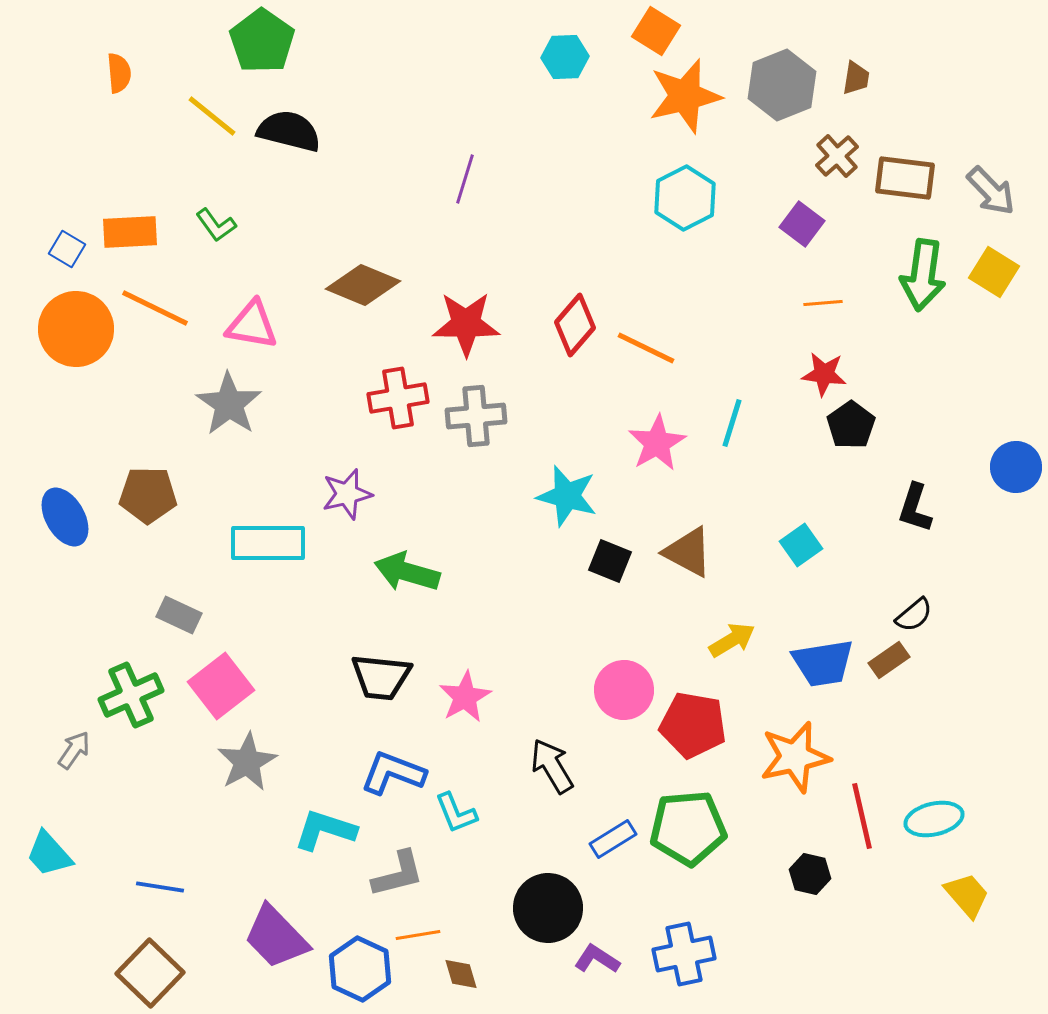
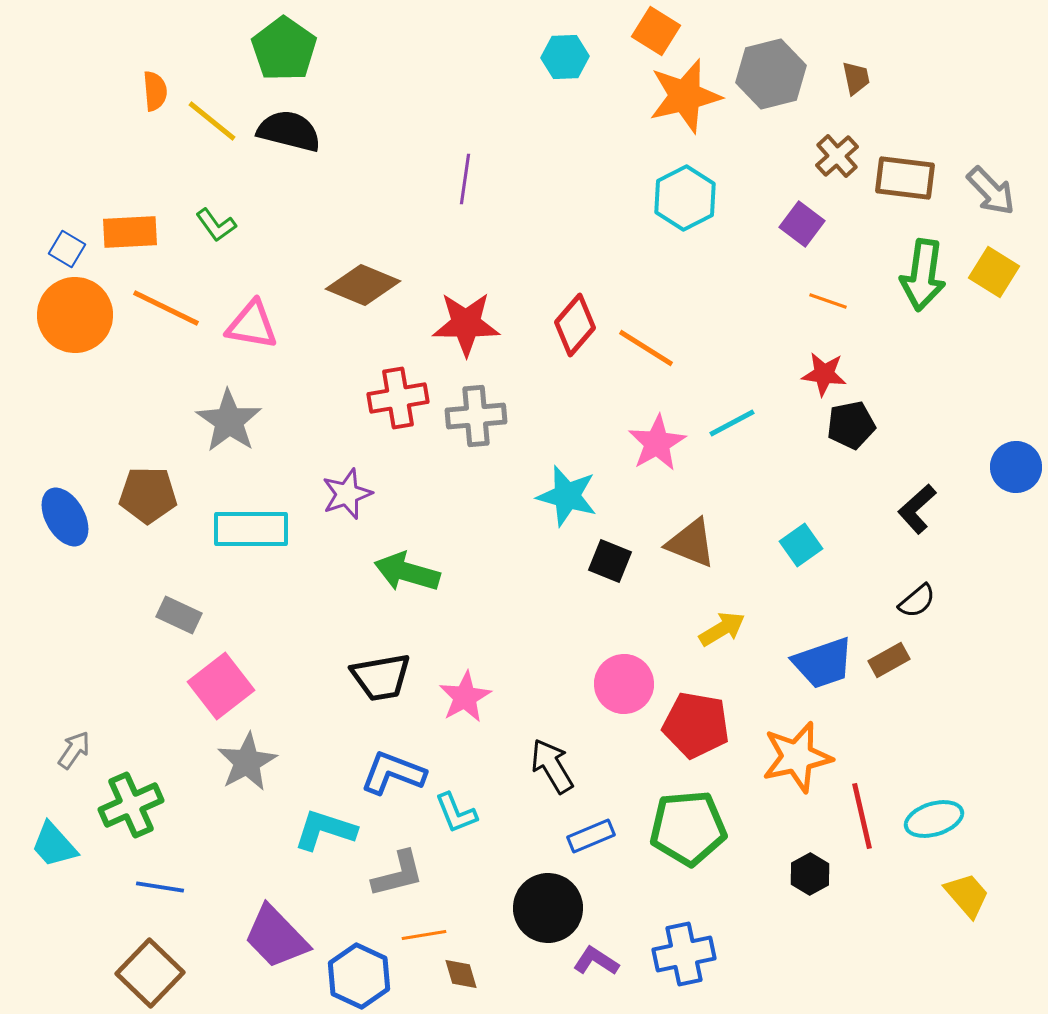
green pentagon at (262, 41): moved 22 px right, 8 px down
orange semicircle at (119, 73): moved 36 px right, 18 px down
brown trapezoid at (856, 78): rotated 21 degrees counterclockwise
gray hexagon at (782, 85): moved 11 px left, 11 px up; rotated 8 degrees clockwise
yellow line at (212, 116): moved 5 px down
purple line at (465, 179): rotated 9 degrees counterclockwise
orange line at (823, 303): moved 5 px right, 2 px up; rotated 24 degrees clockwise
orange line at (155, 308): moved 11 px right
orange circle at (76, 329): moved 1 px left, 14 px up
orange line at (646, 348): rotated 6 degrees clockwise
gray star at (229, 404): moved 17 px down
cyan line at (732, 423): rotated 45 degrees clockwise
black pentagon at (851, 425): rotated 24 degrees clockwise
purple star at (347, 494): rotated 6 degrees counterclockwise
black L-shape at (915, 508): moved 2 px right, 1 px down; rotated 30 degrees clockwise
cyan rectangle at (268, 543): moved 17 px left, 14 px up
brown triangle at (688, 552): moved 3 px right, 9 px up; rotated 6 degrees counterclockwise
black semicircle at (914, 615): moved 3 px right, 14 px up
yellow arrow at (732, 640): moved 10 px left, 11 px up
brown rectangle at (889, 660): rotated 6 degrees clockwise
blue trapezoid at (823, 663): rotated 10 degrees counterclockwise
black trapezoid at (381, 677): rotated 16 degrees counterclockwise
pink circle at (624, 690): moved 6 px up
green cross at (131, 695): moved 110 px down
red pentagon at (693, 725): moved 3 px right
orange star at (795, 757): moved 2 px right
cyan ellipse at (934, 819): rotated 4 degrees counterclockwise
blue rectangle at (613, 839): moved 22 px left, 3 px up; rotated 9 degrees clockwise
cyan trapezoid at (49, 854): moved 5 px right, 9 px up
black hexagon at (810, 874): rotated 18 degrees clockwise
orange line at (418, 935): moved 6 px right
purple L-shape at (597, 959): moved 1 px left, 2 px down
blue hexagon at (360, 969): moved 1 px left, 7 px down
